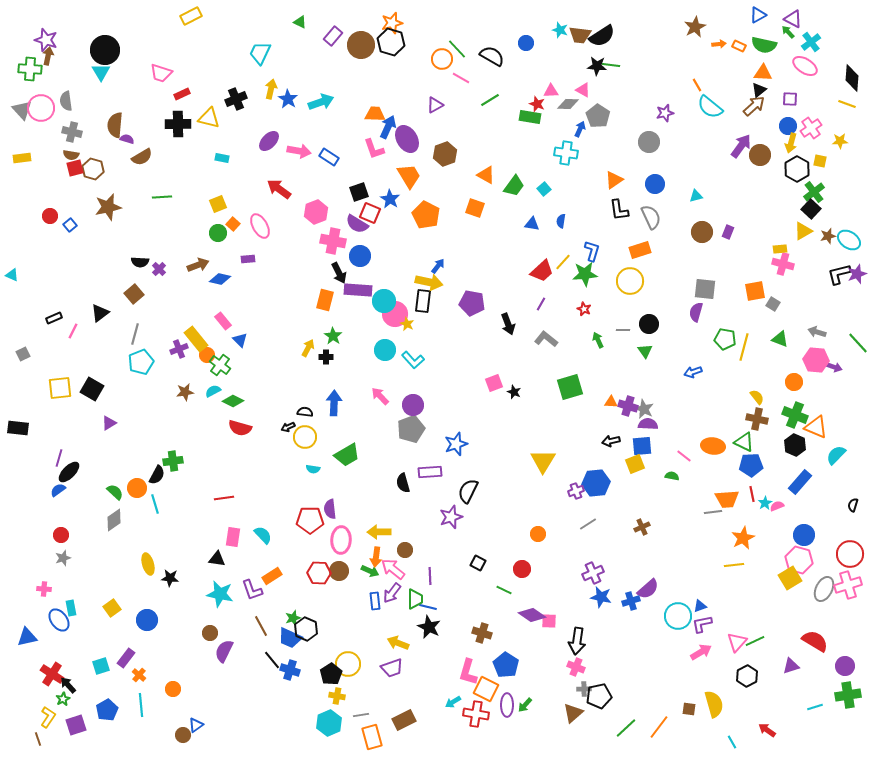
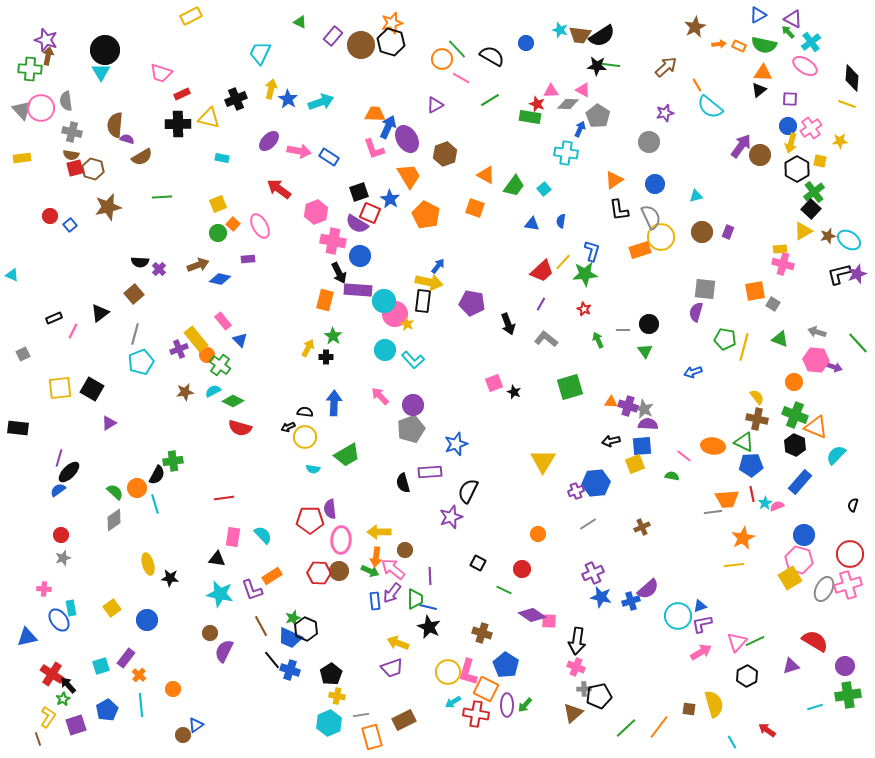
brown arrow at (754, 106): moved 88 px left, 39 px up
yellow circle at (630, 281): moved 31 px right, 44 px up
yellow circle at (348, 664): moved 100 px right, 8 px down
